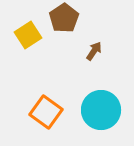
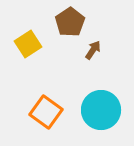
brown pentagon: moved 6 px right, 4 px down
yellow square: moved 9 px down
brown arrow: moved 1 px left, 1 px up
